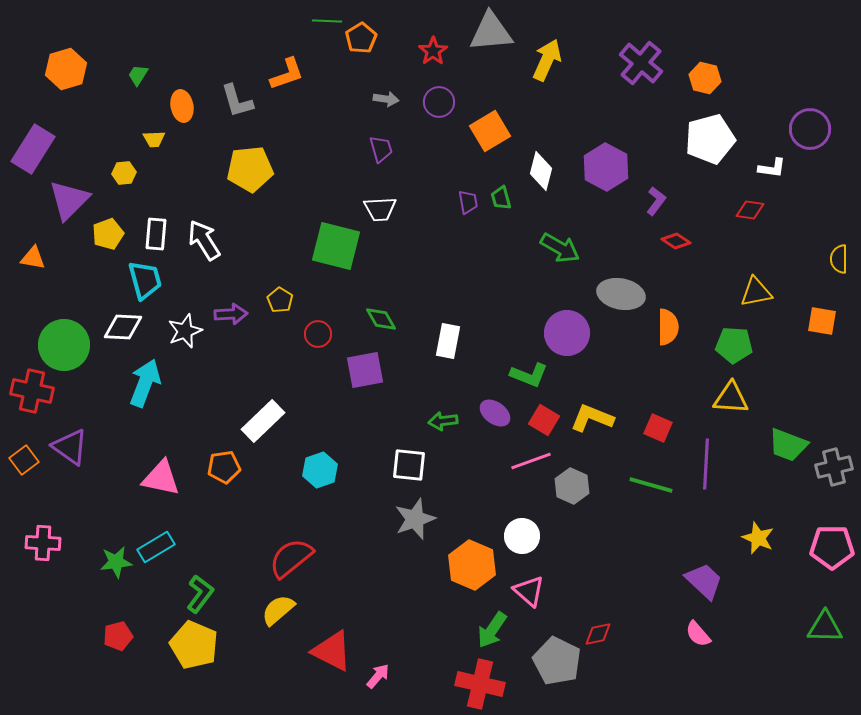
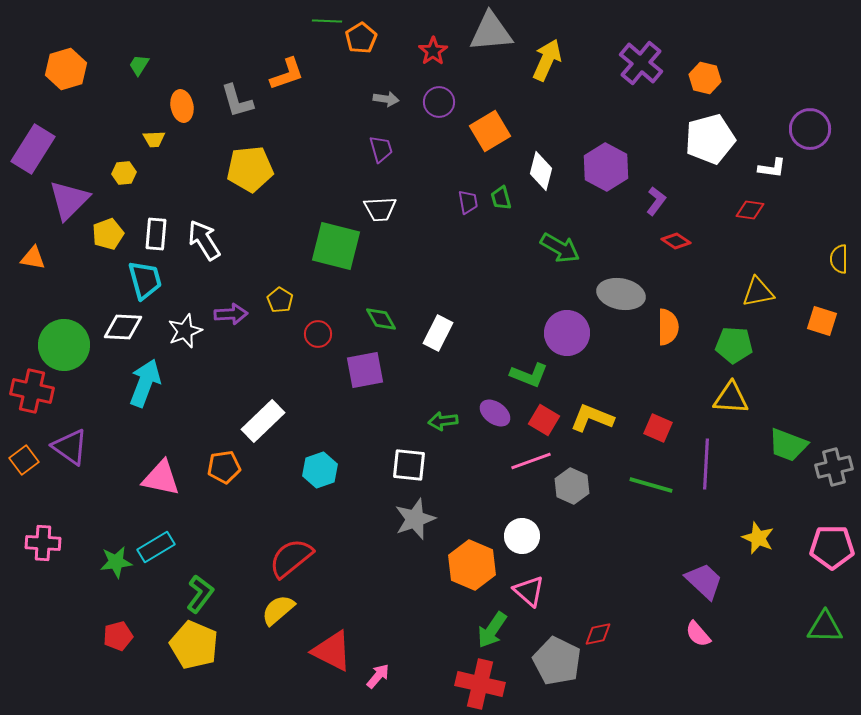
green trapezoid at (138, 75): moved 1 px right, 10 px up
yellow triangle at (756, 292): moved 2 px right
orange square at (822, 321): rotated 8 degrees clockwise
white rectangle at (448, 341): moved 10 px left, 8 px up; rotated 16 degrees clockwise
